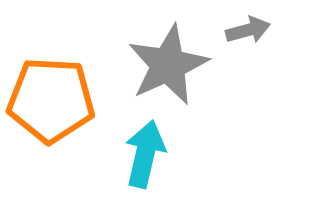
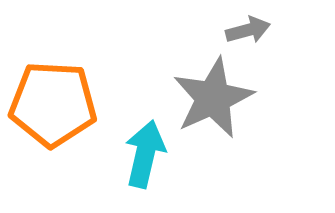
gray star: moved 45 px right, 33 px down
orange pentagon: moved 2 px right, 4 px down
